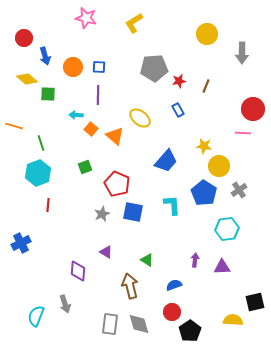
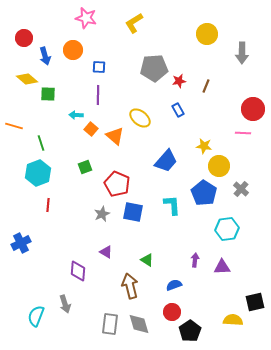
orange circle at (73, 67): moved 17 px up
gray cross at (239, 190): moved 2 px right, 1 px up; rotated 14 degrees counterclockwise
